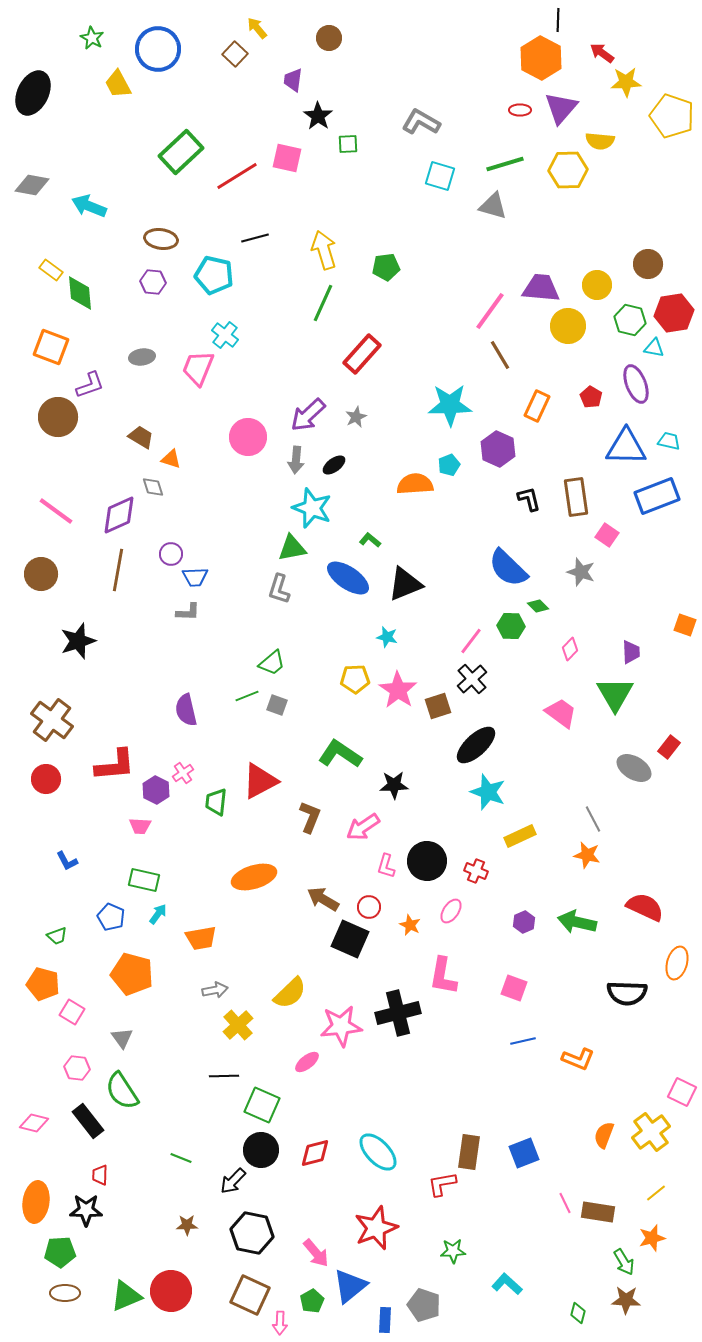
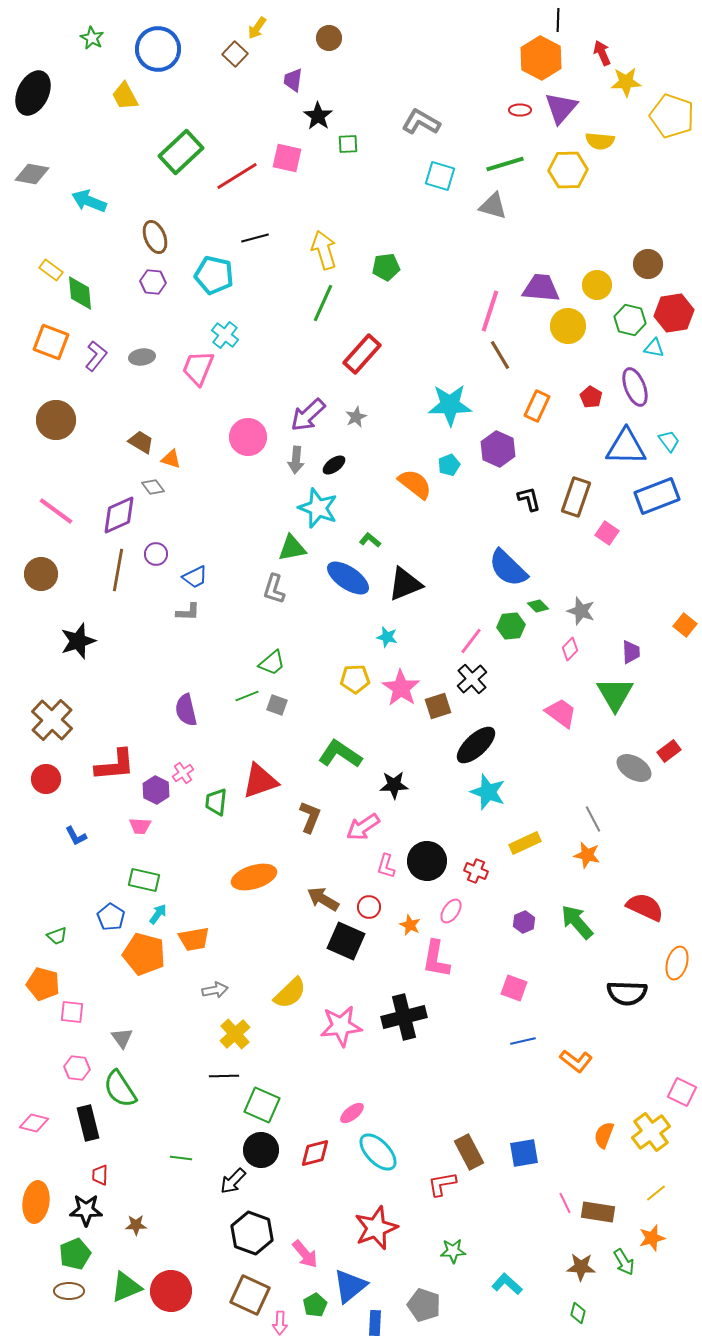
yellow arrow at (257, 28): rotated 105 degrees counterclockwise
red arrow at (602, 53): rotated 30 degrees clockwise
yellow trapezoid at (118, 84): moved 7 px right, 12 px down
gray diamond at (32, 185): moved 11 px up
cyan arrow at (89, 206): moved 5 px up
brown ellipse at (161, 239): moved 6 px left, 2 px up; rotated 60 degrees clockwise
pink line at (490, 311): rotated 18 degrees counterclockwise
orange square at (51, 347): moved 5 px up
purple ellipse at (636, 384): moved 1 px left, 3 px down
purple L-shape at (90, 385): moved 6 px right, 29 px up; rotated 32 degrees counterclockwise
brown circle at (58, 417): moved 2 px left, 3 px down
brown trapezoid at (141, 437): moved 5 px down
cyan trapezoid at (669, 441): rotated 40 degrees clockwise
orange semicircle at (415, 484): rotated 42 degrees clockwise
gray diamond at (153, 487): rotated 20 degrees counterclockwise
brown rectangle at (576, 497): rotated 27 degrees clockwise
cyan star at (312, 508): moved 6 px right
pink square at (607, 535): moved 2 px up
purple circle at (171, 554): moved 15 px left
gray star at (581, 572): moved 39 px down
blue trapezoid at (195, 577): rotated 24 degrees counterclockwise
gray L-shape at (279, 589): moved 5 px left
orange square at (685, 625): rotated 20 degrees clockwise
green hexagon at (511, 626): rotated 8 degrees counterclockwise
pink star at (398, 690): moved 3 px right, 2 px up
brown cross at (52, 720): rotated 6 degrees clockwise
red rectangle at (669, 747): moved 4 px down; rotated 15 degrees clockwise
red triangle at (260, 781): rotated 9 degrees clockwise
yellow rectangle at (520, 836): moved 5 px right, 7 px down
blue L-shape at (67, 861): moved 9 px right, 25 px up
blue pentagon at (111, 917): rotated 8 degrees clockwise
green arrow at (577, 922): rotated 36 degrees clockwise
orange trapezoid at (201, 938): moved 7 px left, 1 px down
black square at (350, 939): moved 4 px left, 2 px down
orange pentagon at (132, 974): moved 12 px right, 20 px up
pink L-shape at (443, 976): moved 7 px left, 17 px up
pink square at (72, 1012): rotated 25 degrees counterclockwise
black cross at (398, 1013): moved 6 px right, 4 px down
yellow cross at (238, 1025): moved 3 px left, 9 px down
orange L-shape at (578, 1059): moved 2 px left, 2 px down; rotated 16 degrees clockwise
pink ellipse at (307, 1062): moved 45 px right, 51 px down
green semicircle at (122, 1091): moved 2 px left, 2 px up
black rectangle at (88, 1121): moved 2 px down; rotated 24 degrees clockwise
brown rectangle at (469, 1152): rotated 36 degrees counterclockwise
blue square at (524, 1153): rotated 12 degrees clockwise
green line at (181, 1158): rotated 15 degrees counterclockwise
brown star at (187, 1225): moved 51 px left
black hexagon at (252, 1233): rotated 9 degrees clockwise
green pentagon at (60, 1252): moved 15 px right, 2 px down; rotated 20 degrees counterclockwise
pink arrow at (316, 1253): moved 11 px left, 1 px down
brown ellipse at (65, 1293): moved 4 px right, 2 px up
green triangle at (126, 1296): moved 9 px up
brown star at (626, 1300): moved 45 px left, 33 px up
green pentagon at (312, 1301): moved 3 px right, 4 px down
blue rectangle at (385, 1320): moved 10 px left, 3 px down
